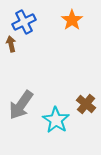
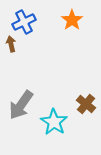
cyan star: moved 2 px left, 2 px down
